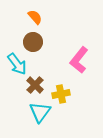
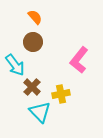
cyan arrow: moved 2 px left, 1 px down
brown cross: moved 3 px left, 2 px down
cyan triangle: rotated 20 degrees counterclockwise
